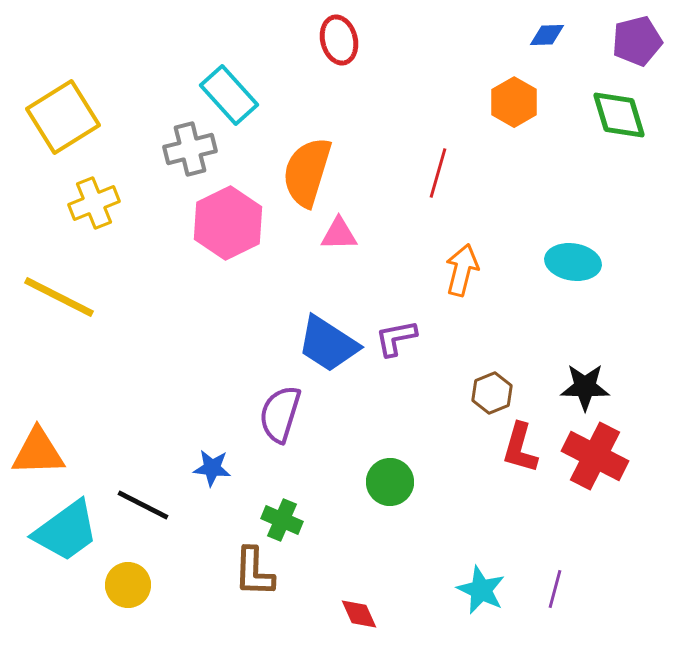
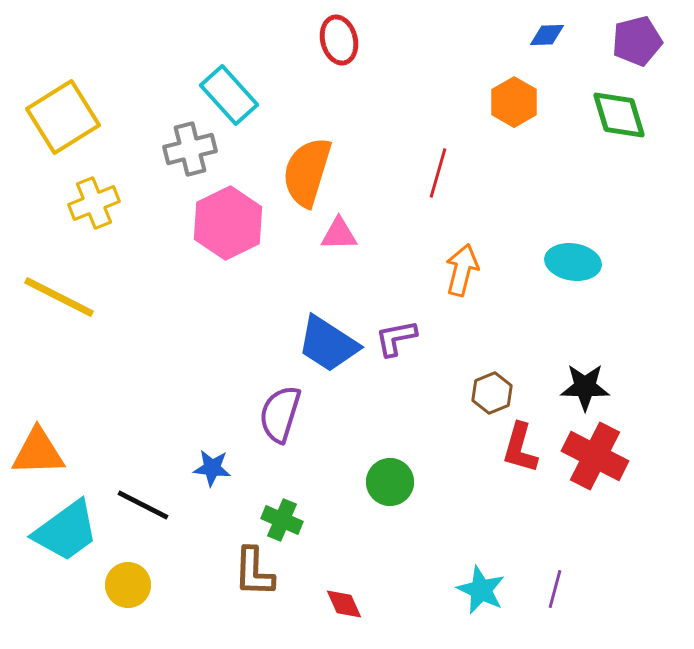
red diamond: moved 15 px left, 10 px up
